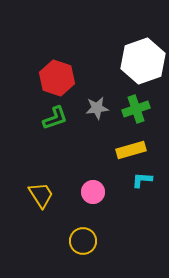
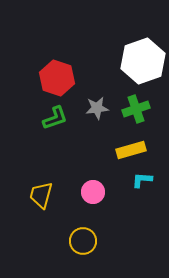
yellow trapezoid: rotated 132 degrees counterclockwise
